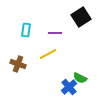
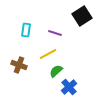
black square: moved 1 px right, 1 px up
purple line: rotated 16 degrees clockwise
brown cross: moved 1 px right, 1 px down
green semicircle: moved 24 px left, 7 px up; rotated 112 degrees clockwise
